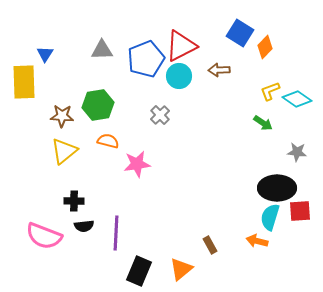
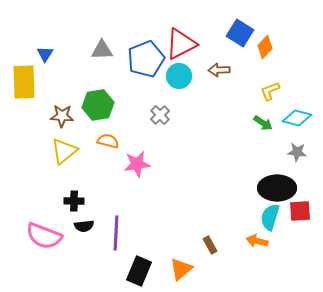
red triangle: moved 2 px up
cyan diamond: moved 19 px down; rotated 20 degrees counterclockwise
